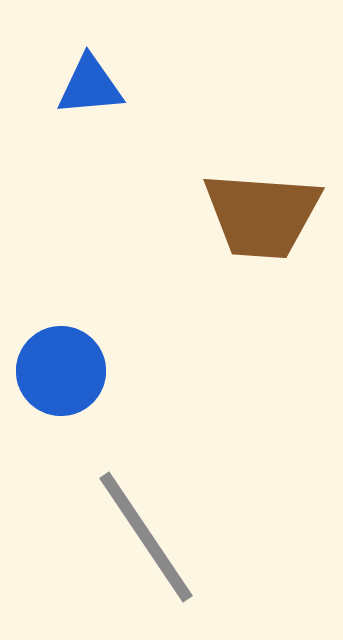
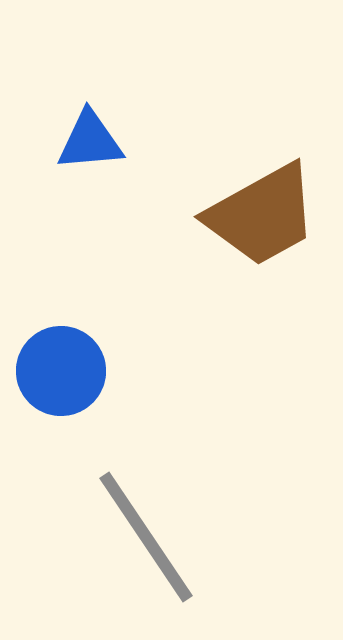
blue triangle: moved 55 px down
brown trapezoid: rotated 33 degrees counterclockwise
